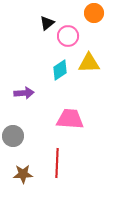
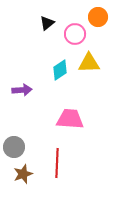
orange circle: moved 4 px right, 4 px down
pink circle: moved 7 px right, 2 px up
purple arrow: moved 2 px left, 3 px up
gray circle: moved 1 px right, 11 px down
brown star: rotated 18 degrees counterclockwise
